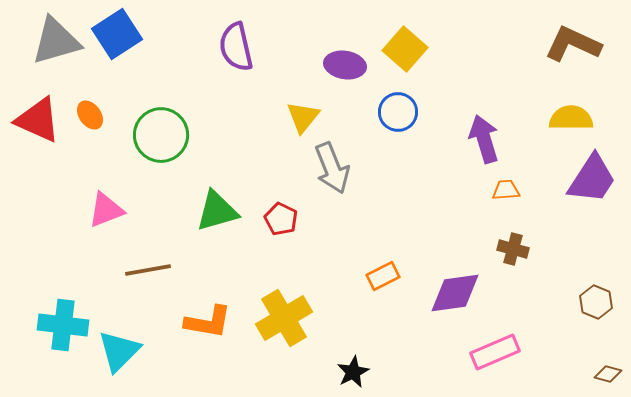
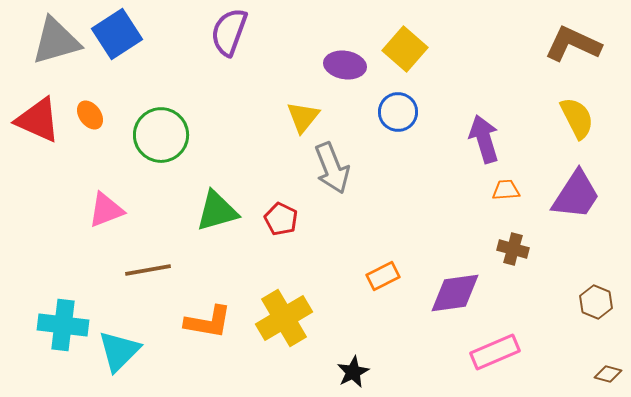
purple semicircle: moved 7 px left, 15 px up; rotated 33 degrees clockwise
yellow semicircle: moved 6 px right; rotated 63 degrees clockwise
purple trapezoid: moved 16 px left, 16 px down
